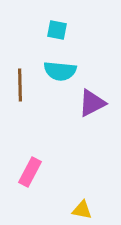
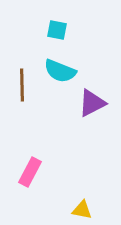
cyan semicircle: rotated 16 degrees clockwise
brown line: moved 2 px right
